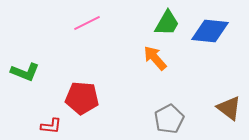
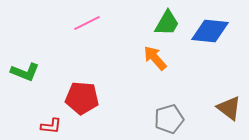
gray pentagon: rotated 12 degrees clockwise
